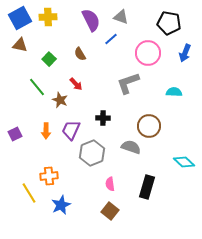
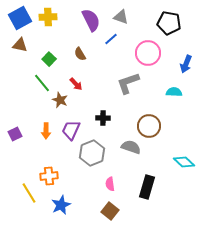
blue arrow: moved 1 px right, 11 px down
green line: moved 5 px right, 4 px up
